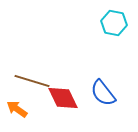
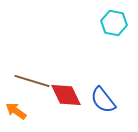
blue semicircle: moved 7 px down
red diamond: moved 3 px right, 3 px up
orange arrow: moved 1 px left, 2 px down
